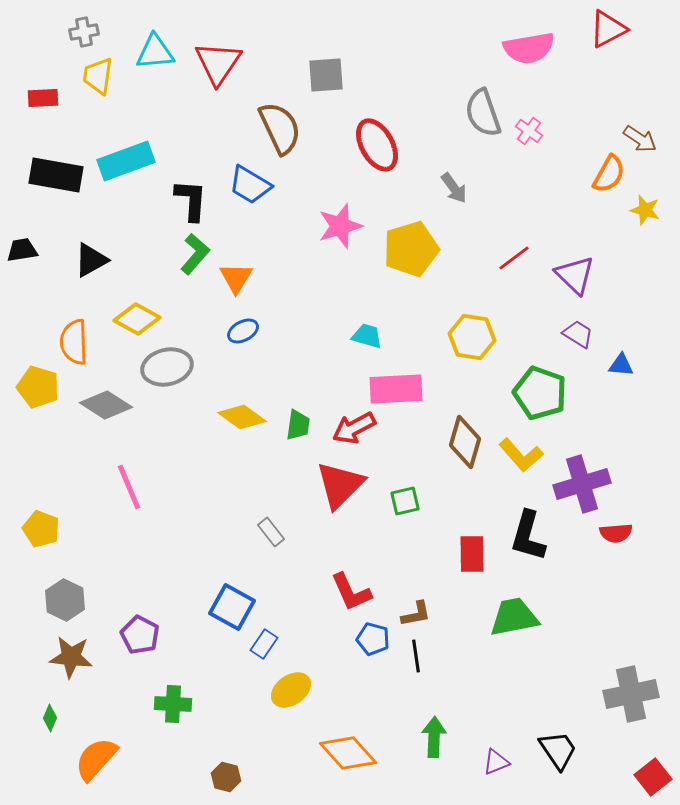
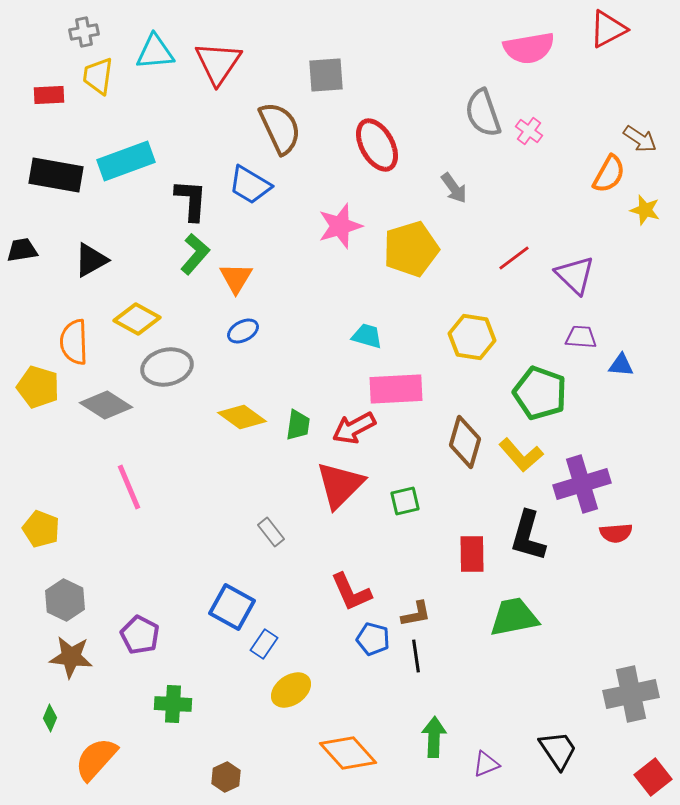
red rectangle at (43, 98): moved 6 px right, 3 px up
purple trapezoid at (578, 334): moved 3 px right, 3 px down; rotated 28 degrees counterclockwise
purple triangle at (496, 762): moved 10 px left, 2 px down
brown hexagon at (226, 777): rotated 20 degrees clockwise
